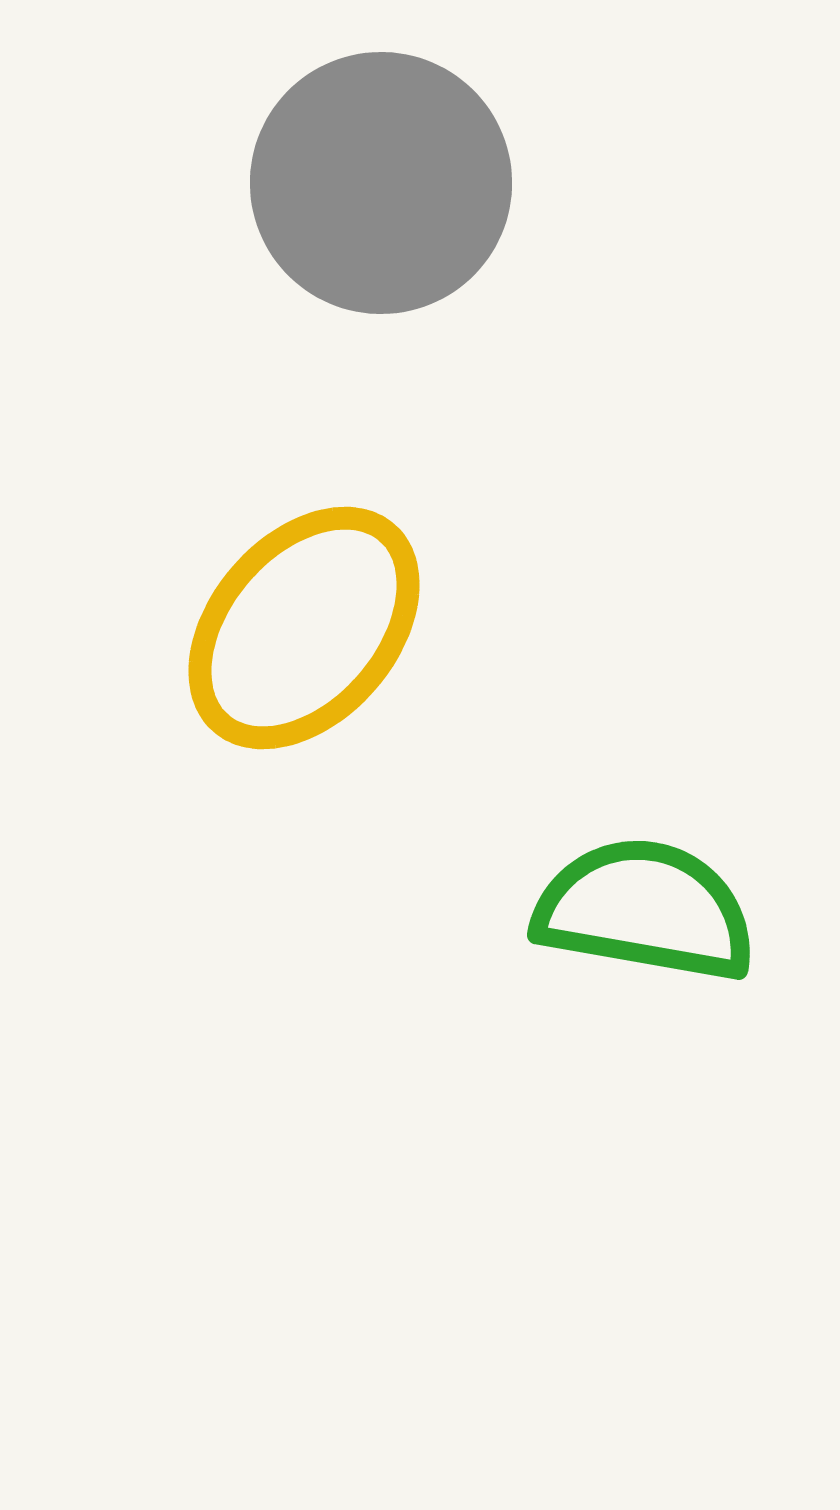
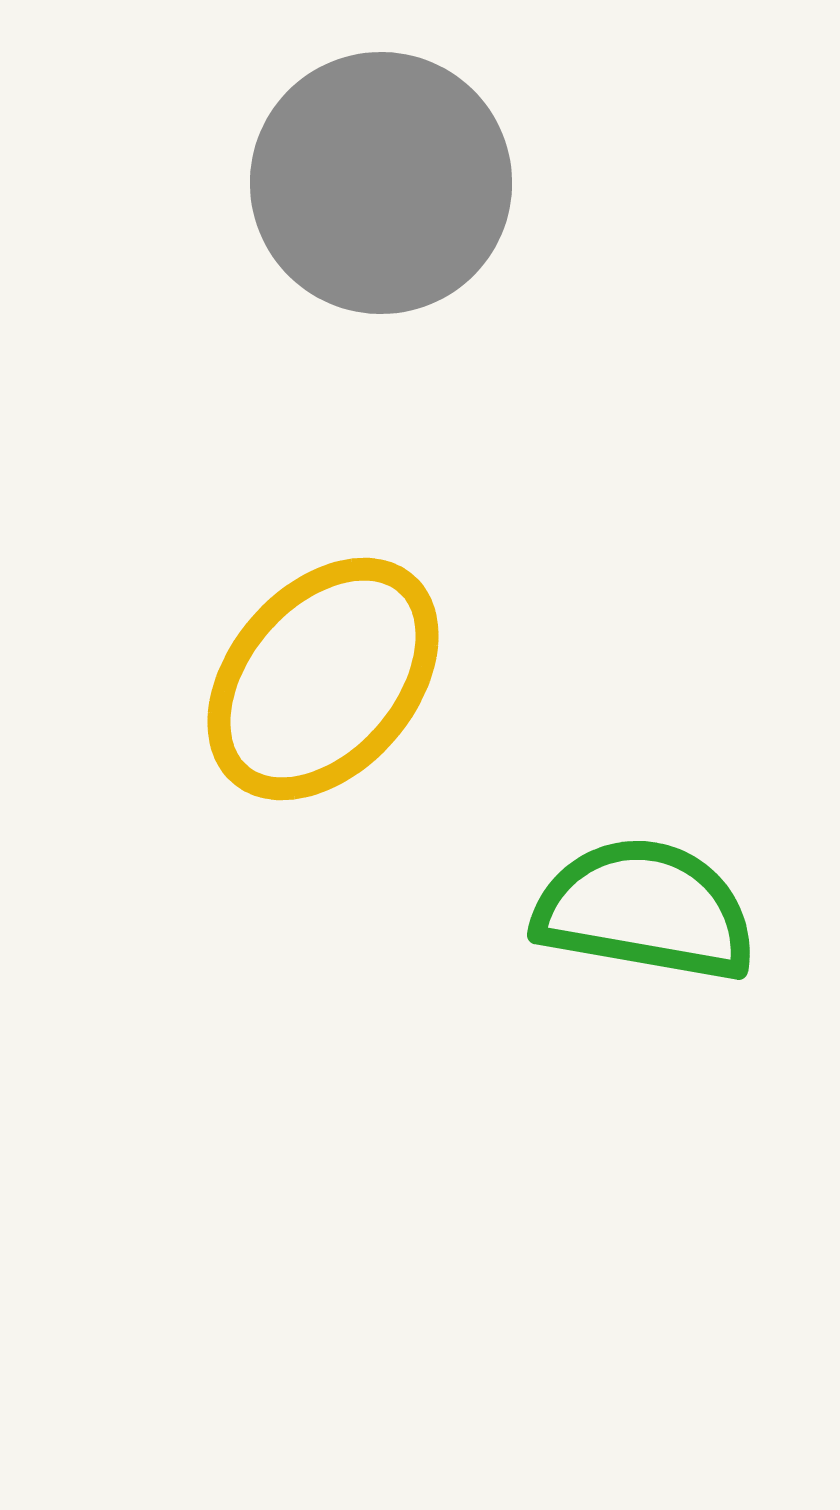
yellow ellipse: moved 19 px right, 51 px down
